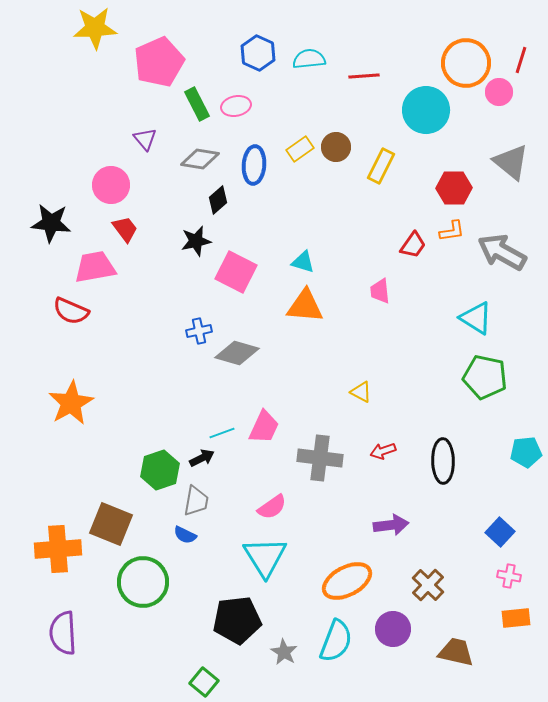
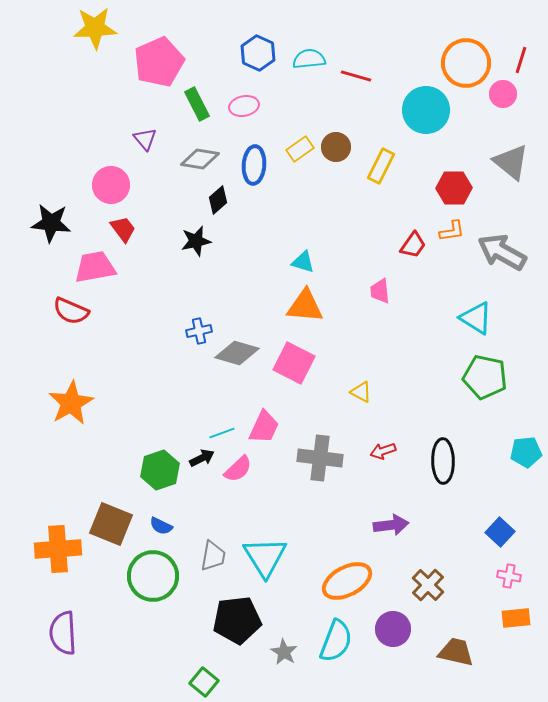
red line at (364, 76): moved 8 px left; rotated 20 degrees clockwise
pink circle at (499, 92): moved 4 px right, 2 px down
pink ellipse at (236, 106): moved 8 px right
red trapezoid at (125, 229): moved 2 px left
pink square at (236, 272): moved 58 px right, 91 px down
gray trapezoid at (196, 501): moved 17 px right, 55 px down
pink semicircle at (272, 507): moved 34 px left, 38 px up; rotated 8 degrees counterclockwise
blue semicircle at (185, 535): moved 24 px left, 9 px up
green circle at (143, 582): moved 10 px right, 6 px up
